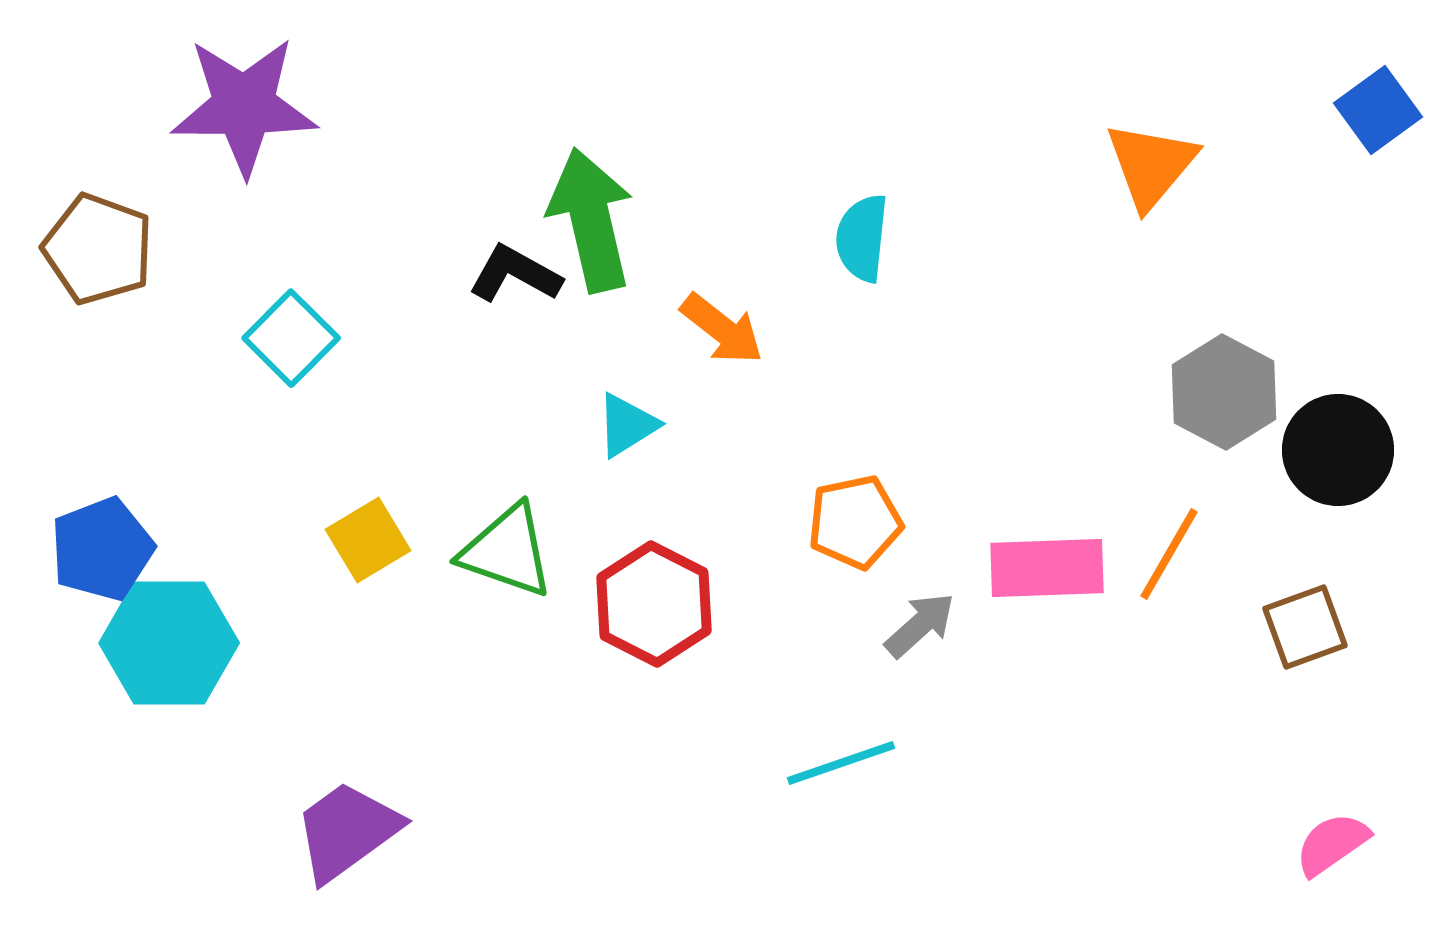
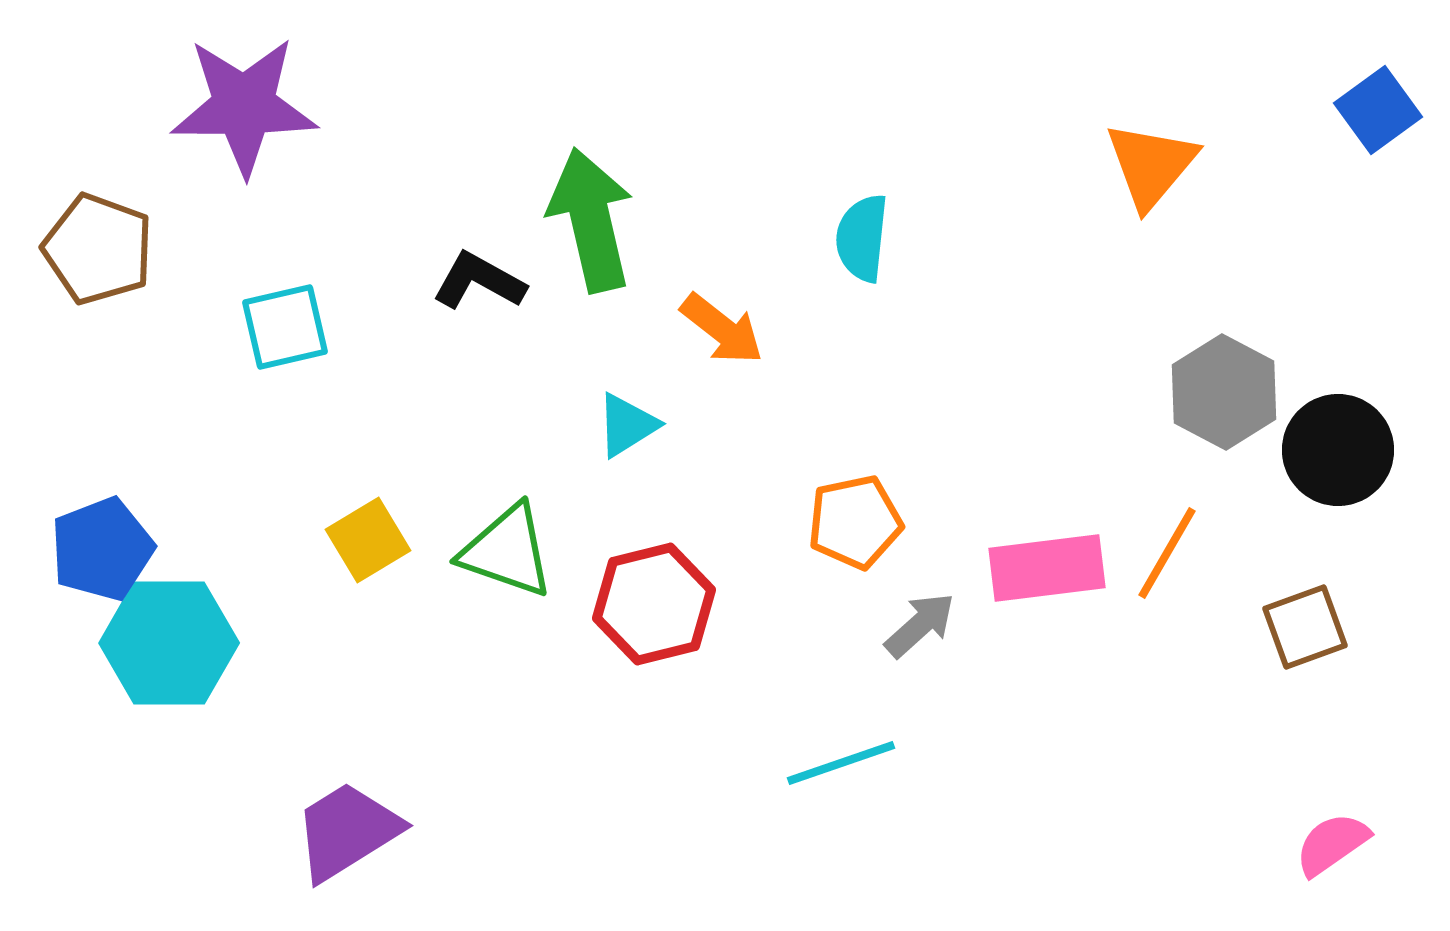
black L-shape: moved 36 px left, 7 px down
cyan square: moved 6 px left, 11 px up; rotated 32 degrees clockwise
orange line: moved 2 px left, 1 px up
pink rectangle: rotated 5 degrees counterclockwise
red hexagon: rotated 19 degrees clockwise
purple trapezoid: rotated 4 degrees clockwise
